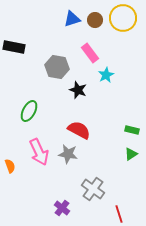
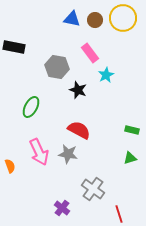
blue triangle: rotated 30 degrees clockwise
green ellipse: moved 2 px right, 4 px up
green triangle: moved 1 px left, 4 px down; rotated 16 degrees clockwise
